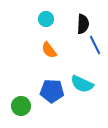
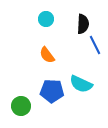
orange semicircle: moved 2 px left, 5 px down
cyan semicircle: moved 1 px left
